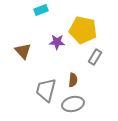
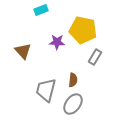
gray ellipse: rotated 40 degrees counterclockwise
